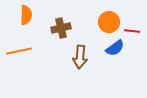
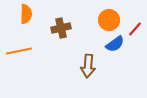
orange semicircle: moved 1 px up
orange circle: moved 2 px up
red line: moved 3 px right, 2 px up; rotated 56 degrees counterclockwise
blue semicircle: moved 4 px up
brown arrow: moved 8 px right, 9 px down
